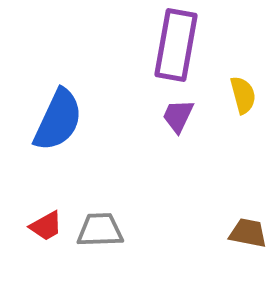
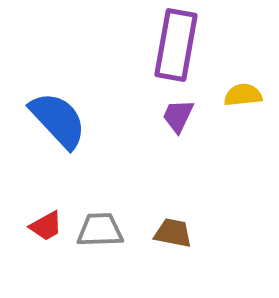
yellow semicircle: rotated 81 degrees counterclockwise
blue semicircle: rotated 68 degrees counterclockwise
brown trapezoid: moved 75 px left
